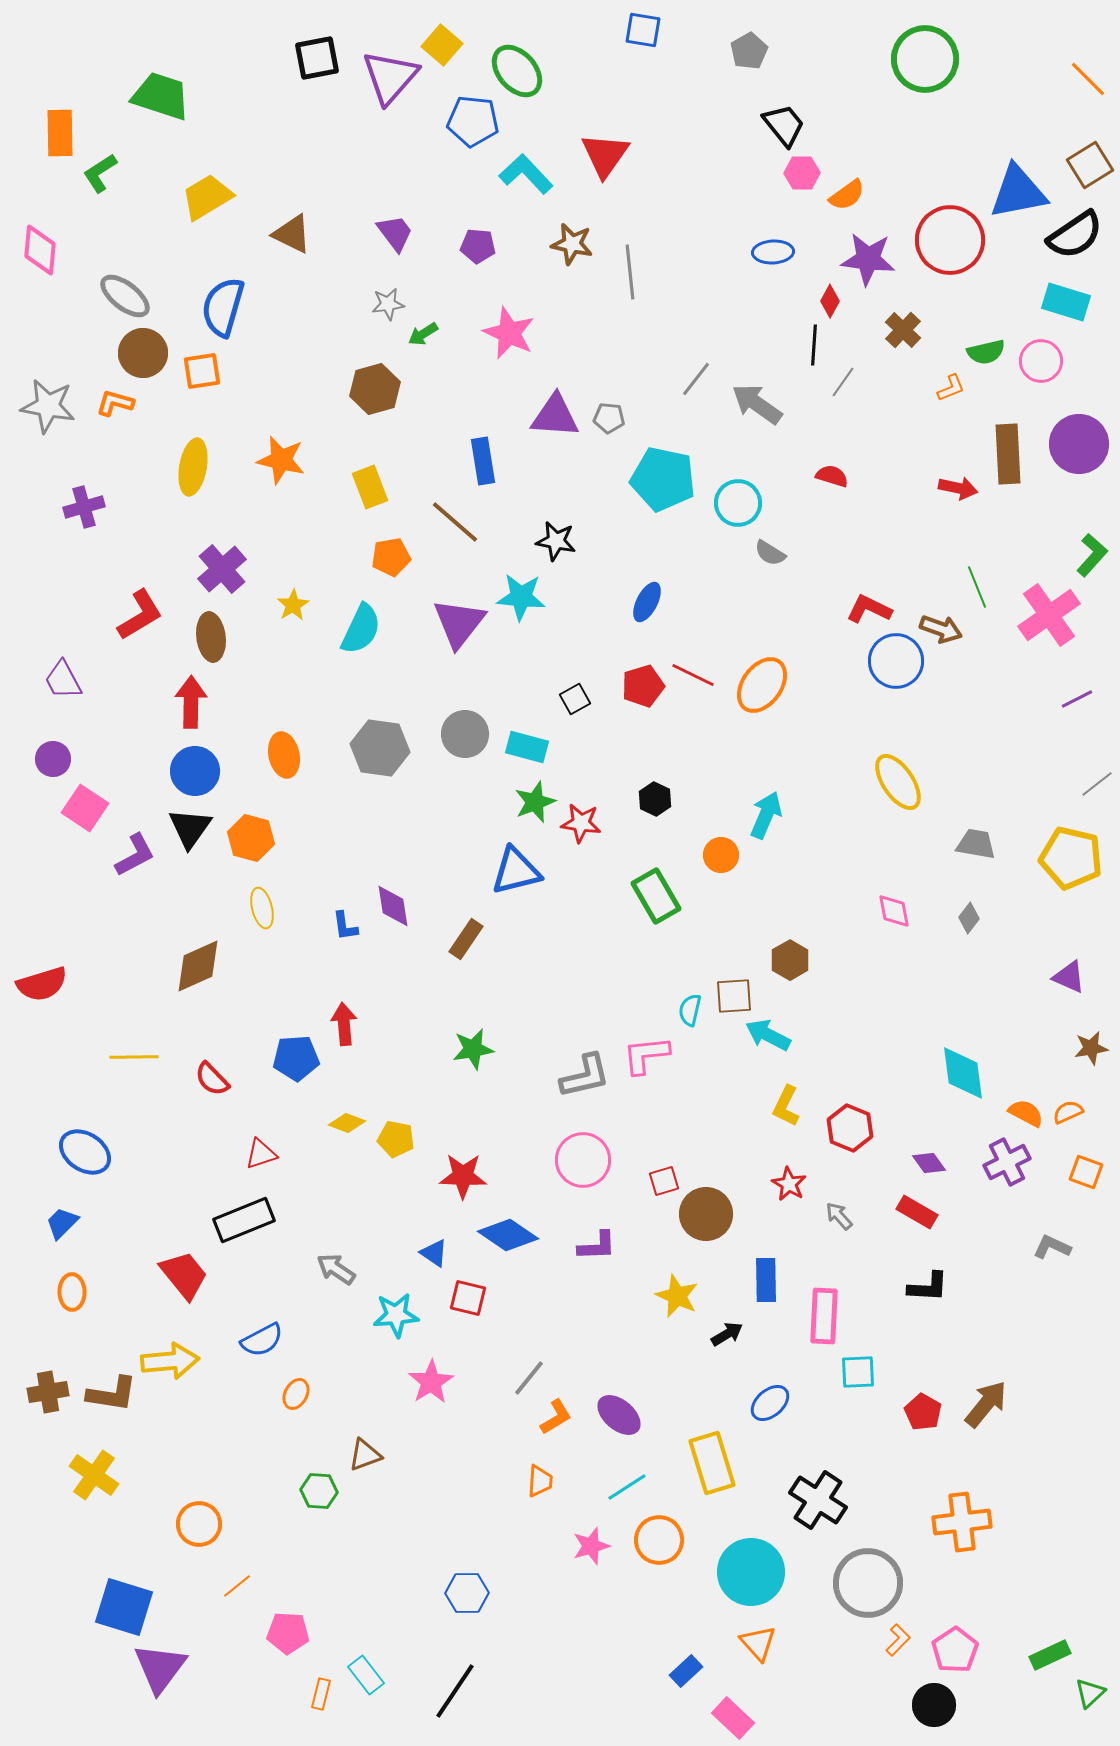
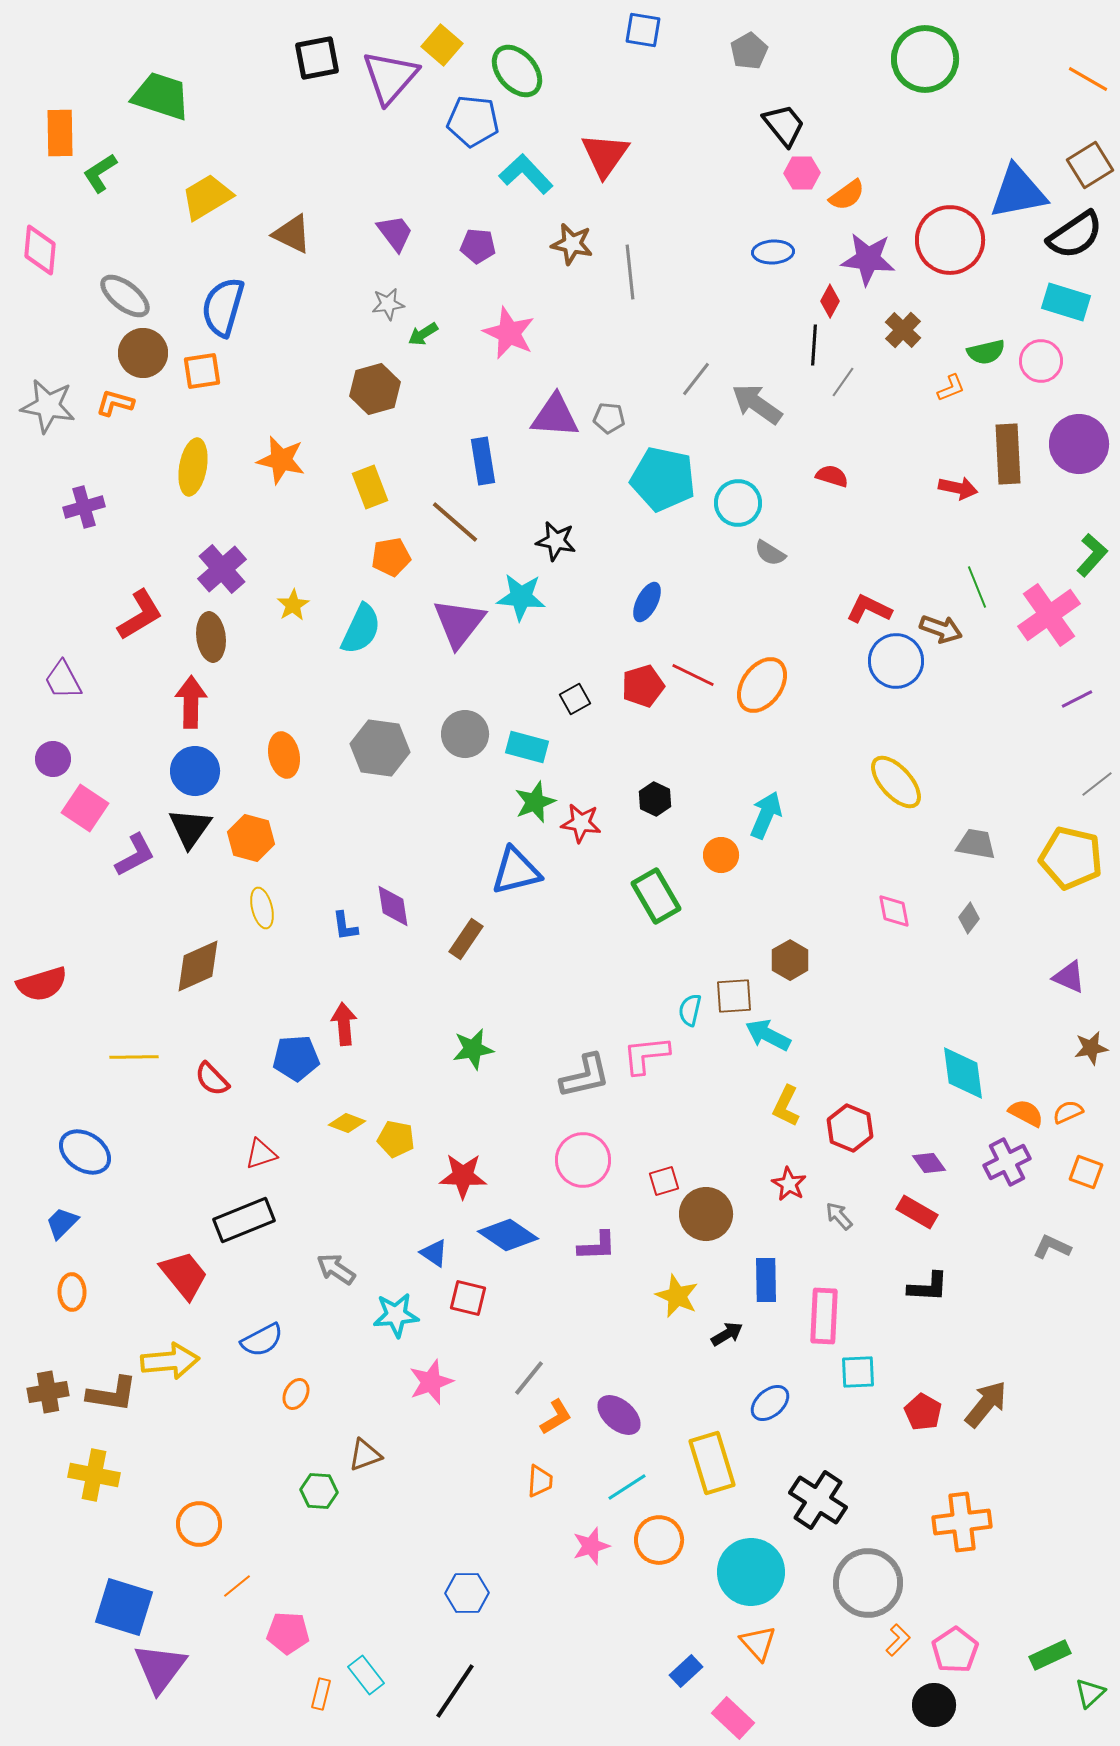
orange line at (1088, 79): rotated 15 degrees counterclockwise
yellow ellipse at (898, 782): moved 2 px left; rotated 8 degrees counterclockwise
pink star at (431, 1382): rotated 12 degrees clockwise
yellow cross at (94, 1475): rotated 24 degrees counterclockwise
